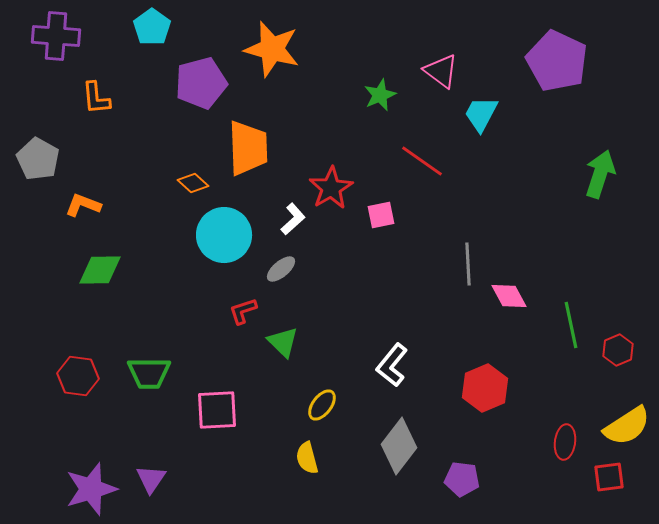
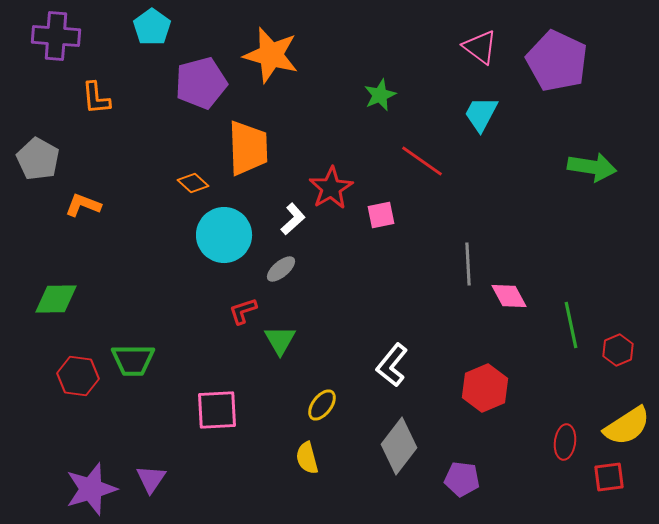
orange star at (272, 49): moved 1 px left, 6 px down
pink triangle at (441, 71): moved 39 px right, 24 px up
green arrow at (600, 174): moved 8 px left, 7 px up; rotated 81 degrees clockwise
green diamond at (100, 270): moved 44 px left, 29 px down
green triangle at (283, 342): moved 3 px left, 2 px up; rotated 16 degrees clockwise
green trapezoid at (149, 373): moved 16 px left, 13 px up
